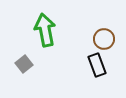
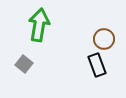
green arrow: moved 6 px left, 5 px up; rotated 20 degrees clockwise
gray square: rotated 12 degrees counterclockwise
